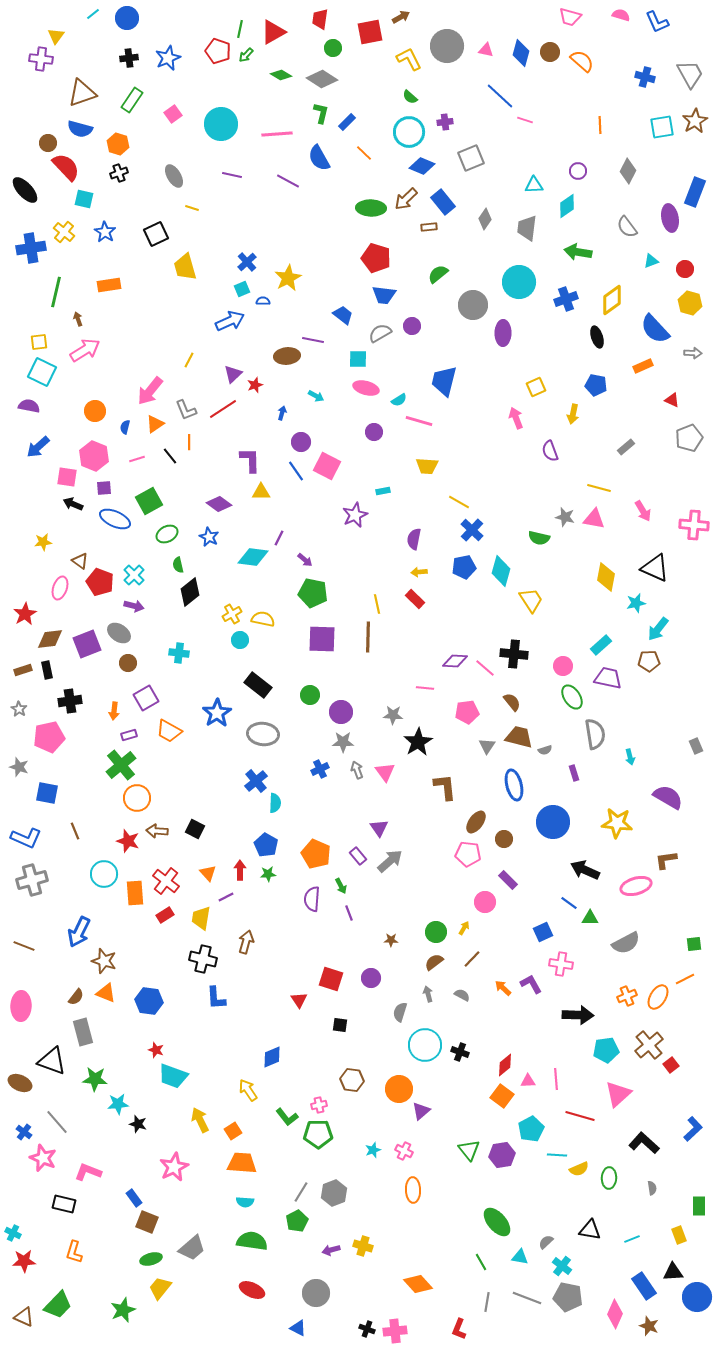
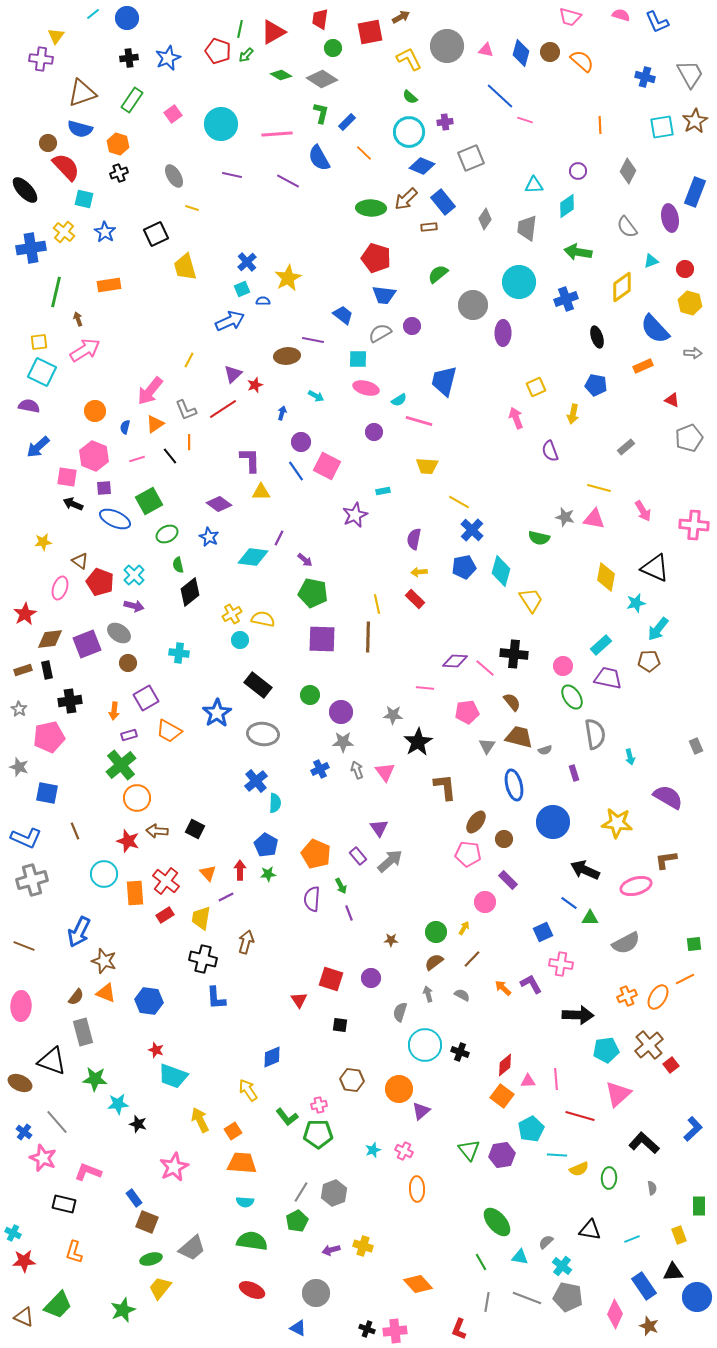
yellow diamond at (612, 300): moved 10 px right, 13 px up
orange ellipse at (413, 1190): moved 4 px right, 1 px up
